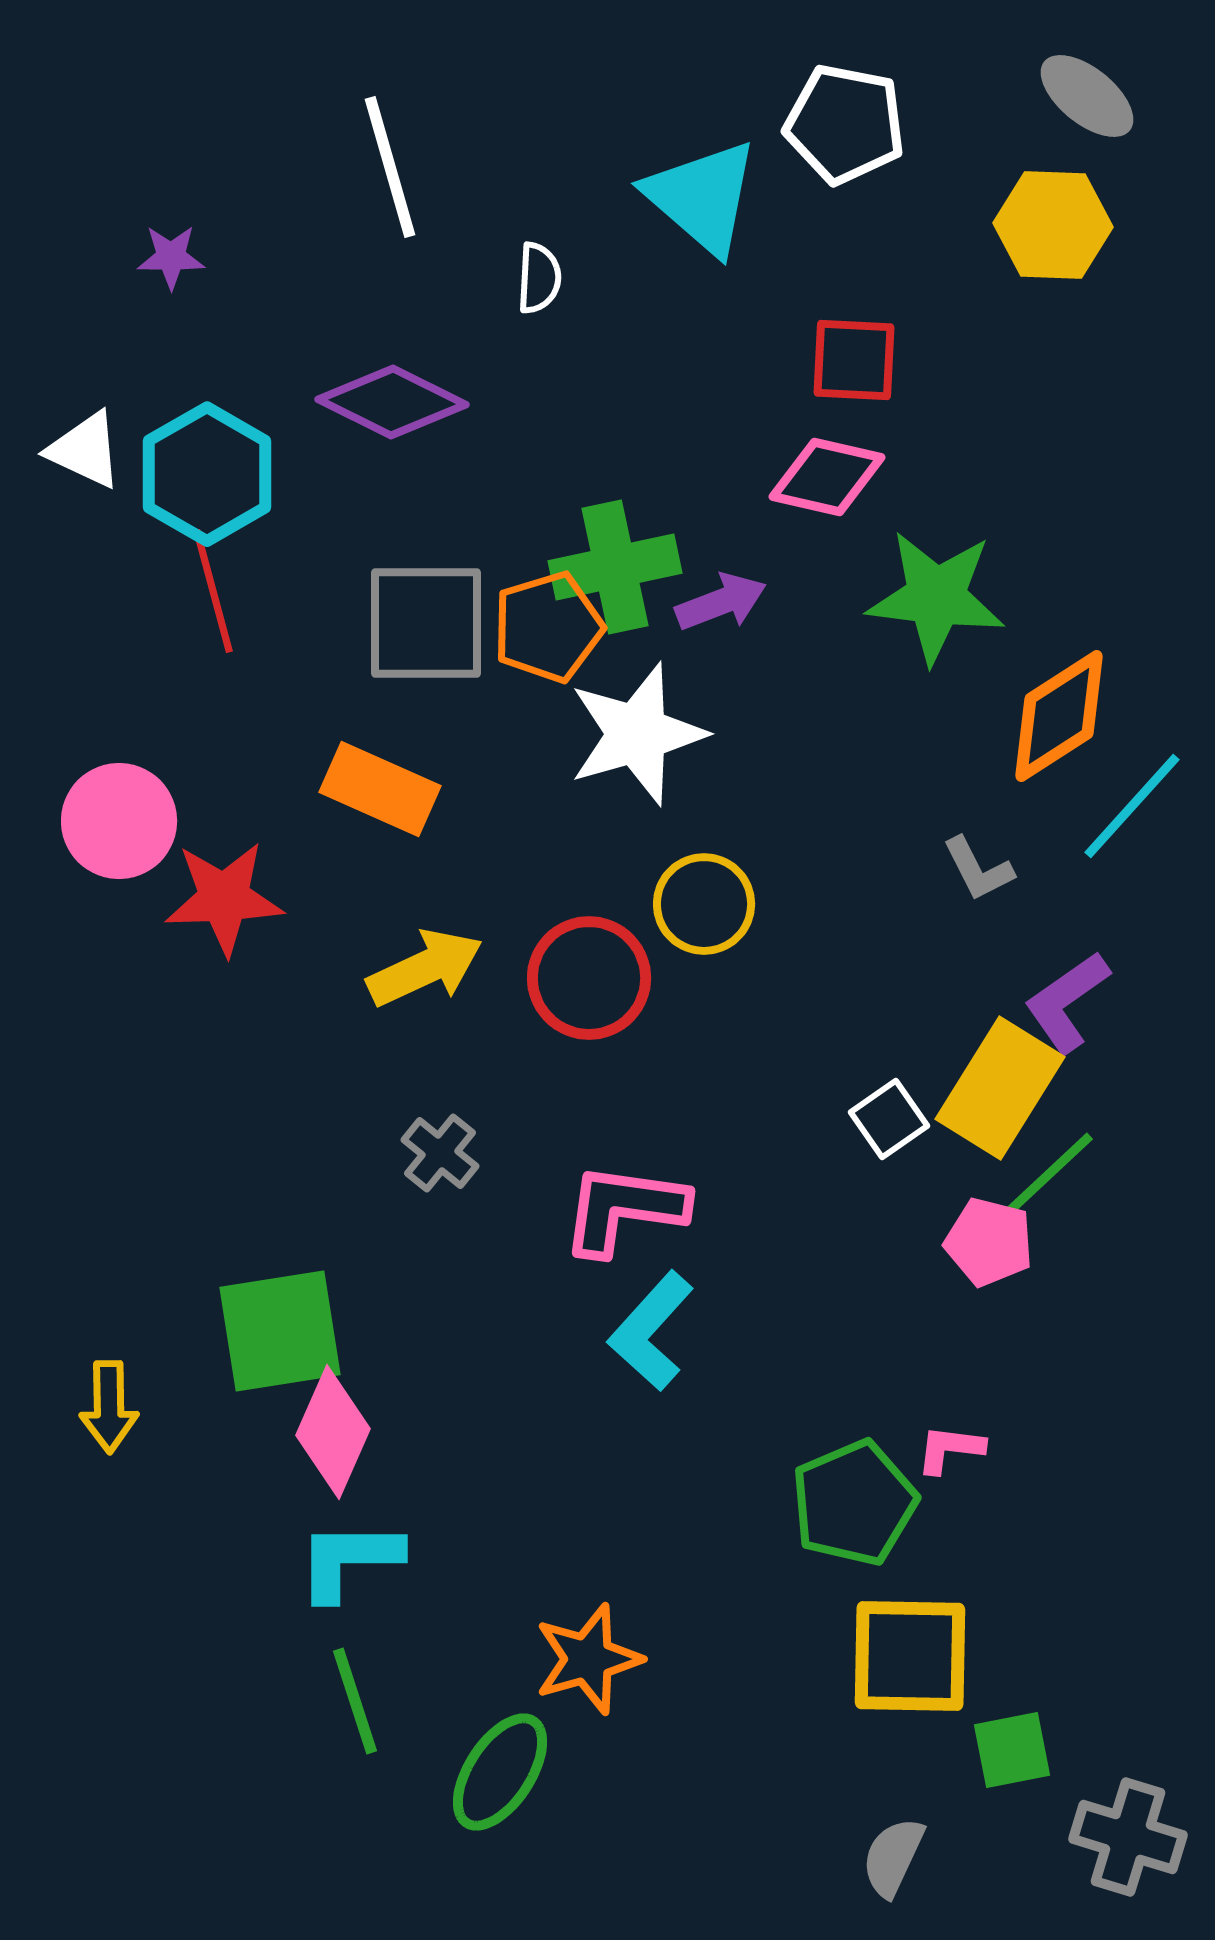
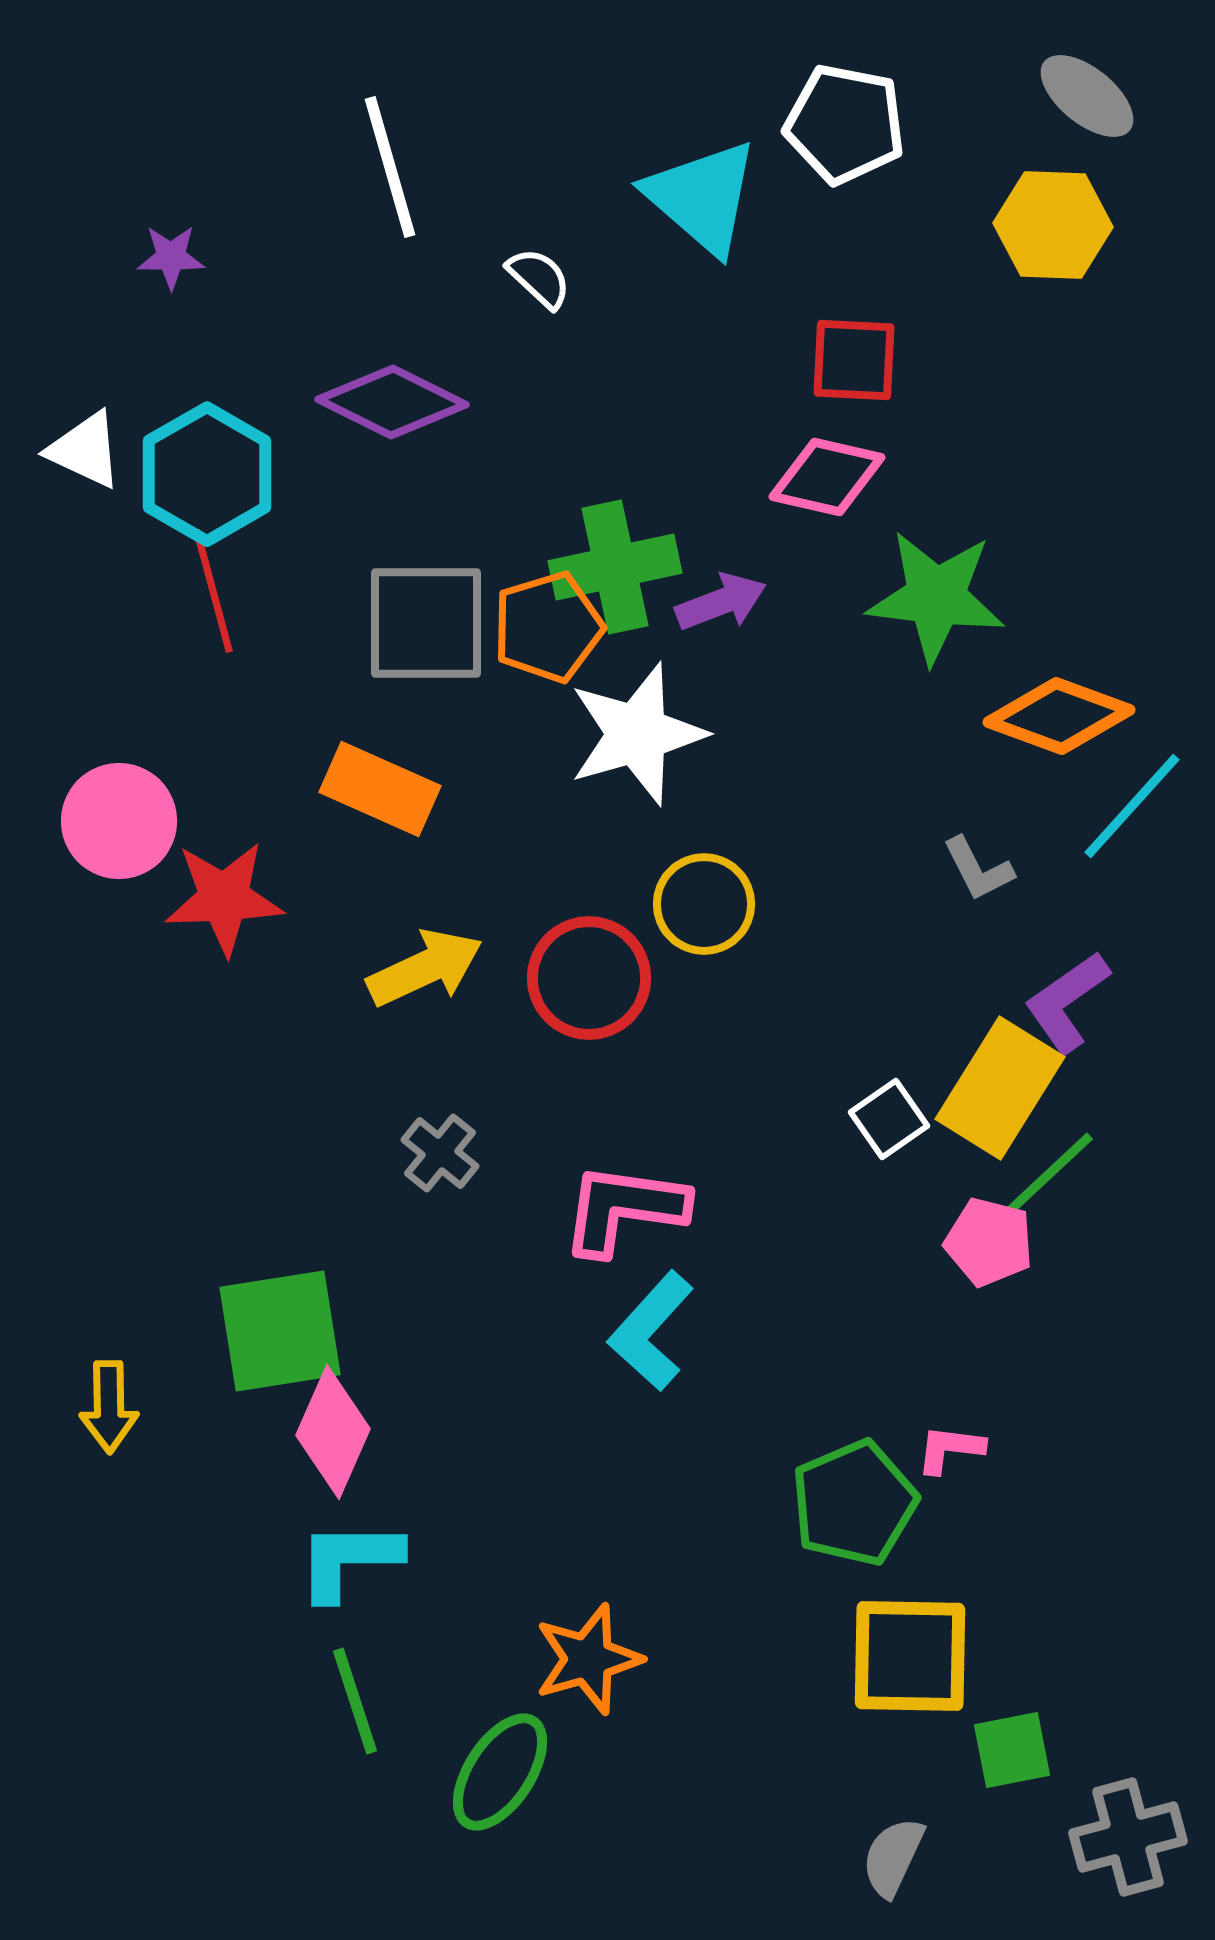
white semicircle at (539, 278): rotated 50 degrees counterclockwise
orange diamond at (1059, 716): rotated 53 degrees clockwise
gray cross at (1128, 1837): rotated 32 degrees counterclockwise
